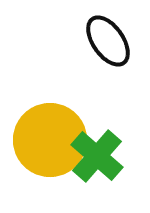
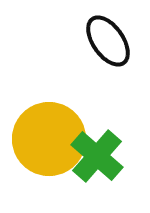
yellow circle: moved 1 px left, 1 px up
